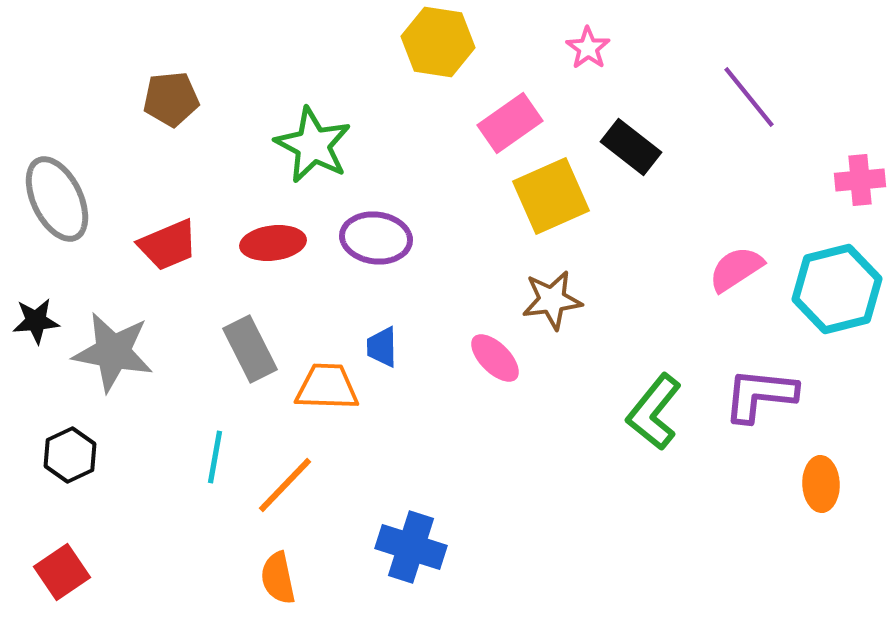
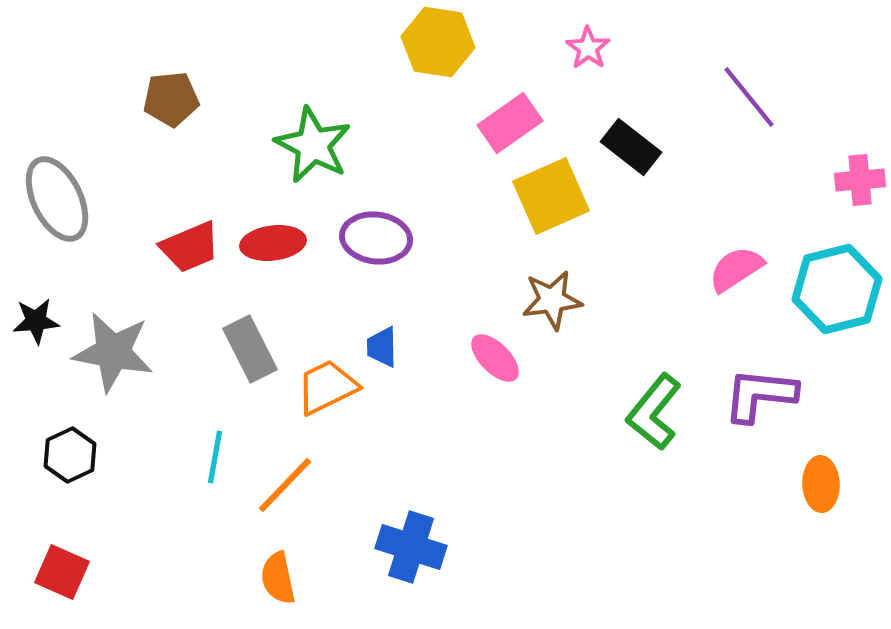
red trapezoid: moved 22 px right, 2 px down
orange trapezoid: rotated 28 degrees counterclockwise
red square: rotated 32 degrees counterclockwise
